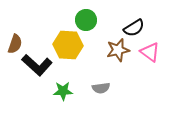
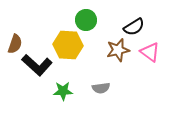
black semicircle: moved 1 px up
